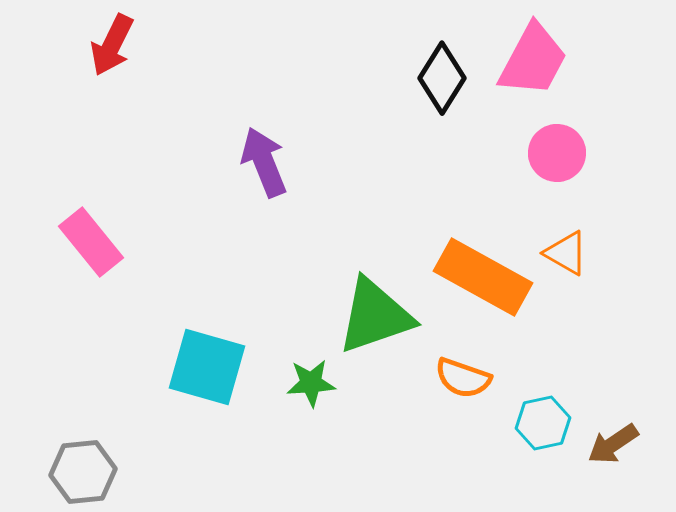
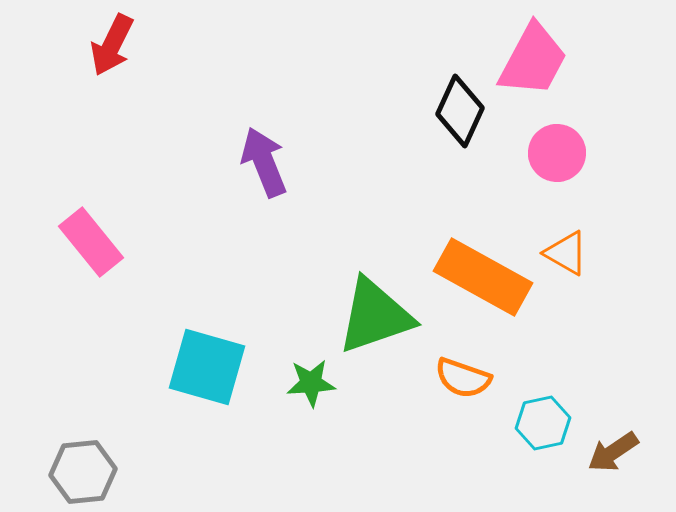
black diamond: moved 18 px right, 33 px down; rotated 8 degrees counterclockwise
brown arrow: moved 8 px down
